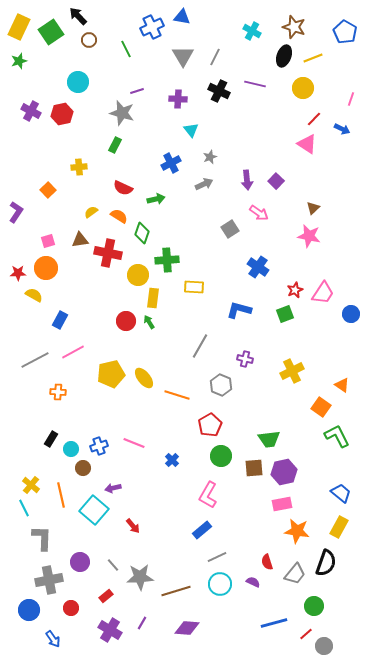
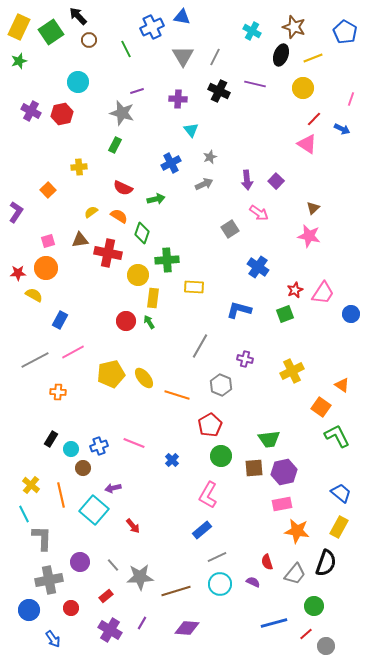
black ellipse at (284, 56): moved 3 px left, 1 px up
cyan line at (24, 508): moved 6 px down
gray circle at (324, 646): moved 2 px right
